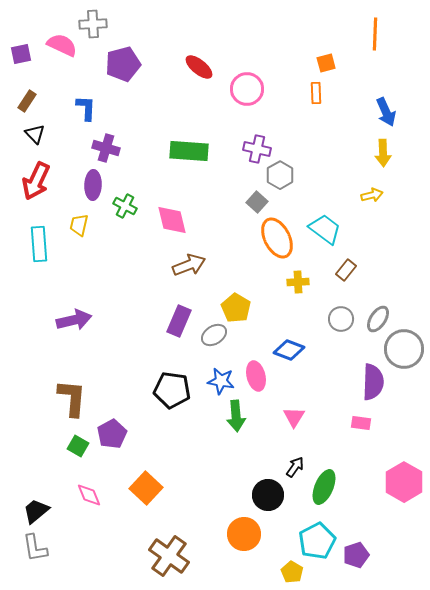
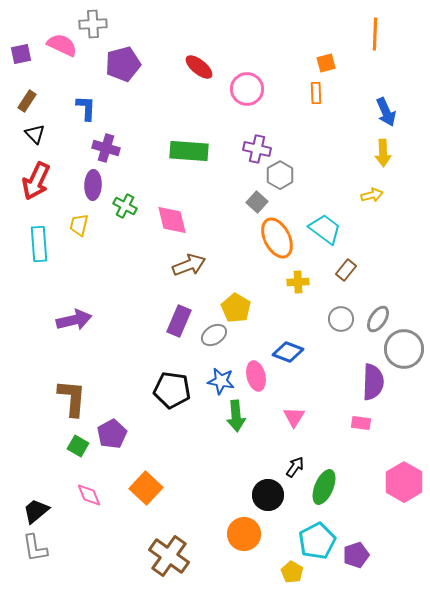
blue diamond at (289, 350): moved 1 px left, 2 px down
